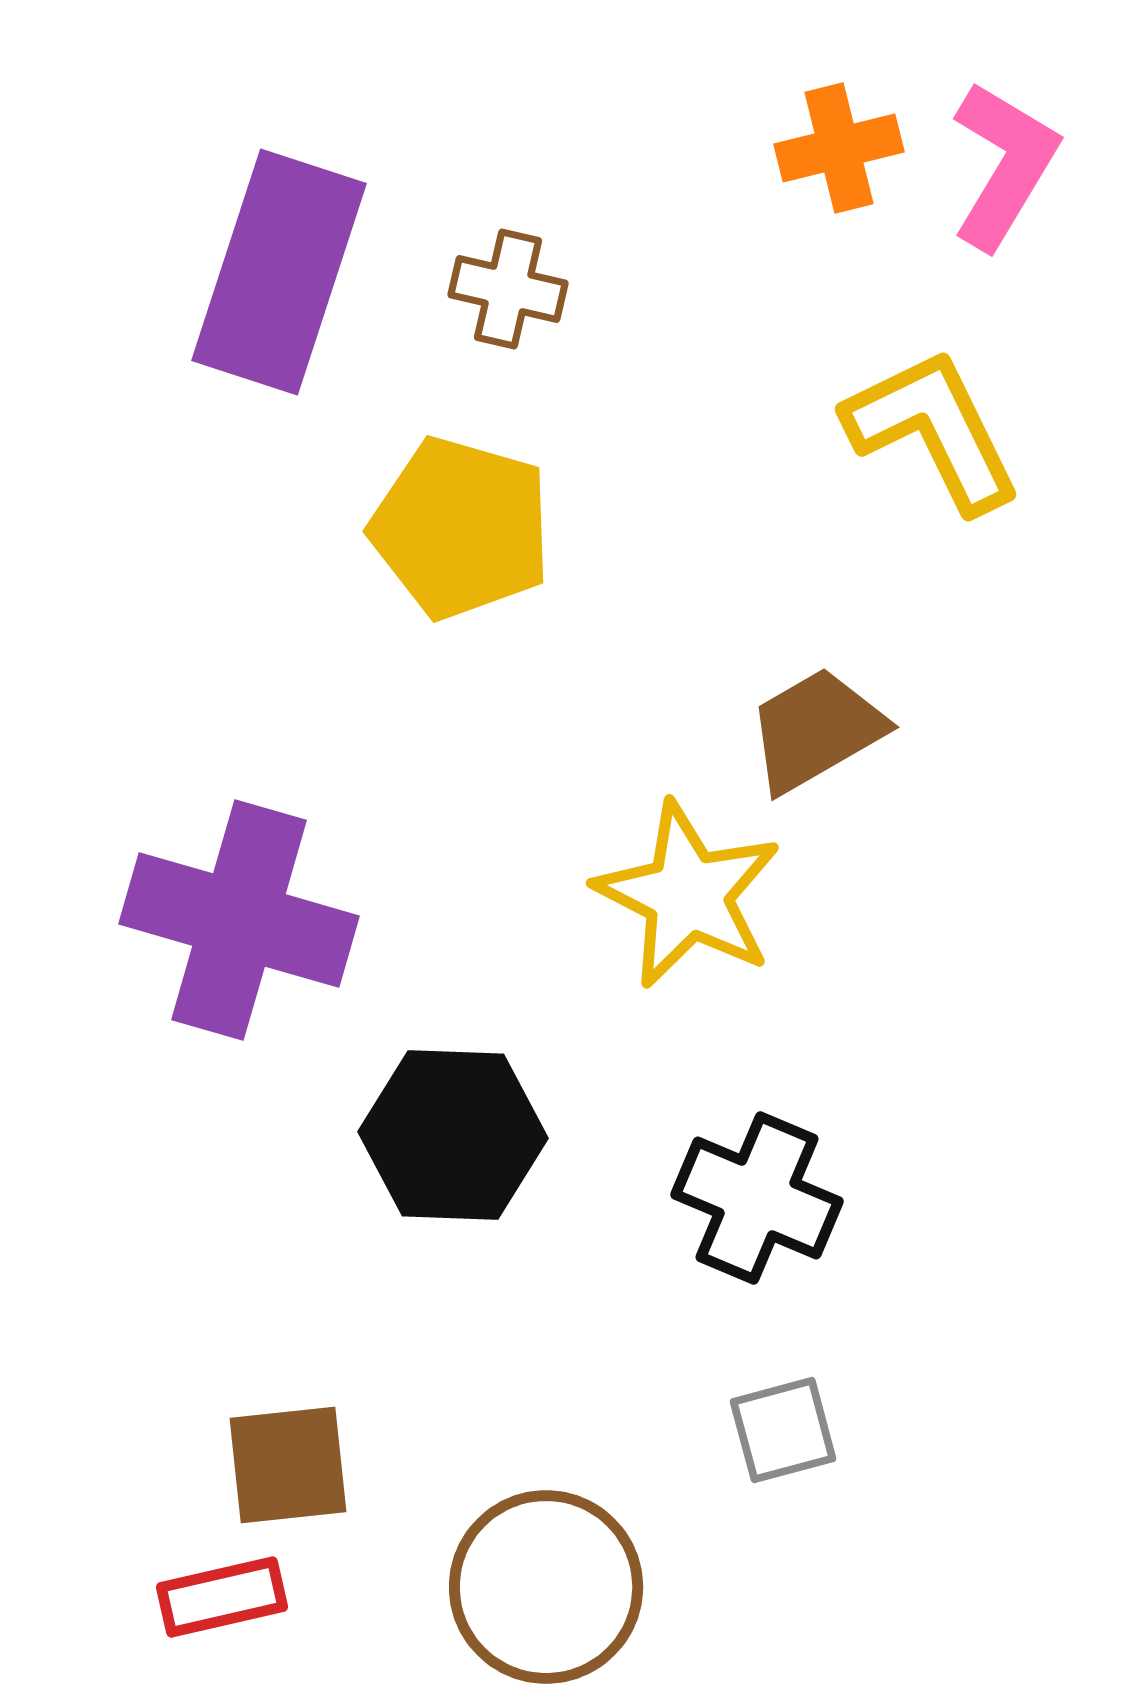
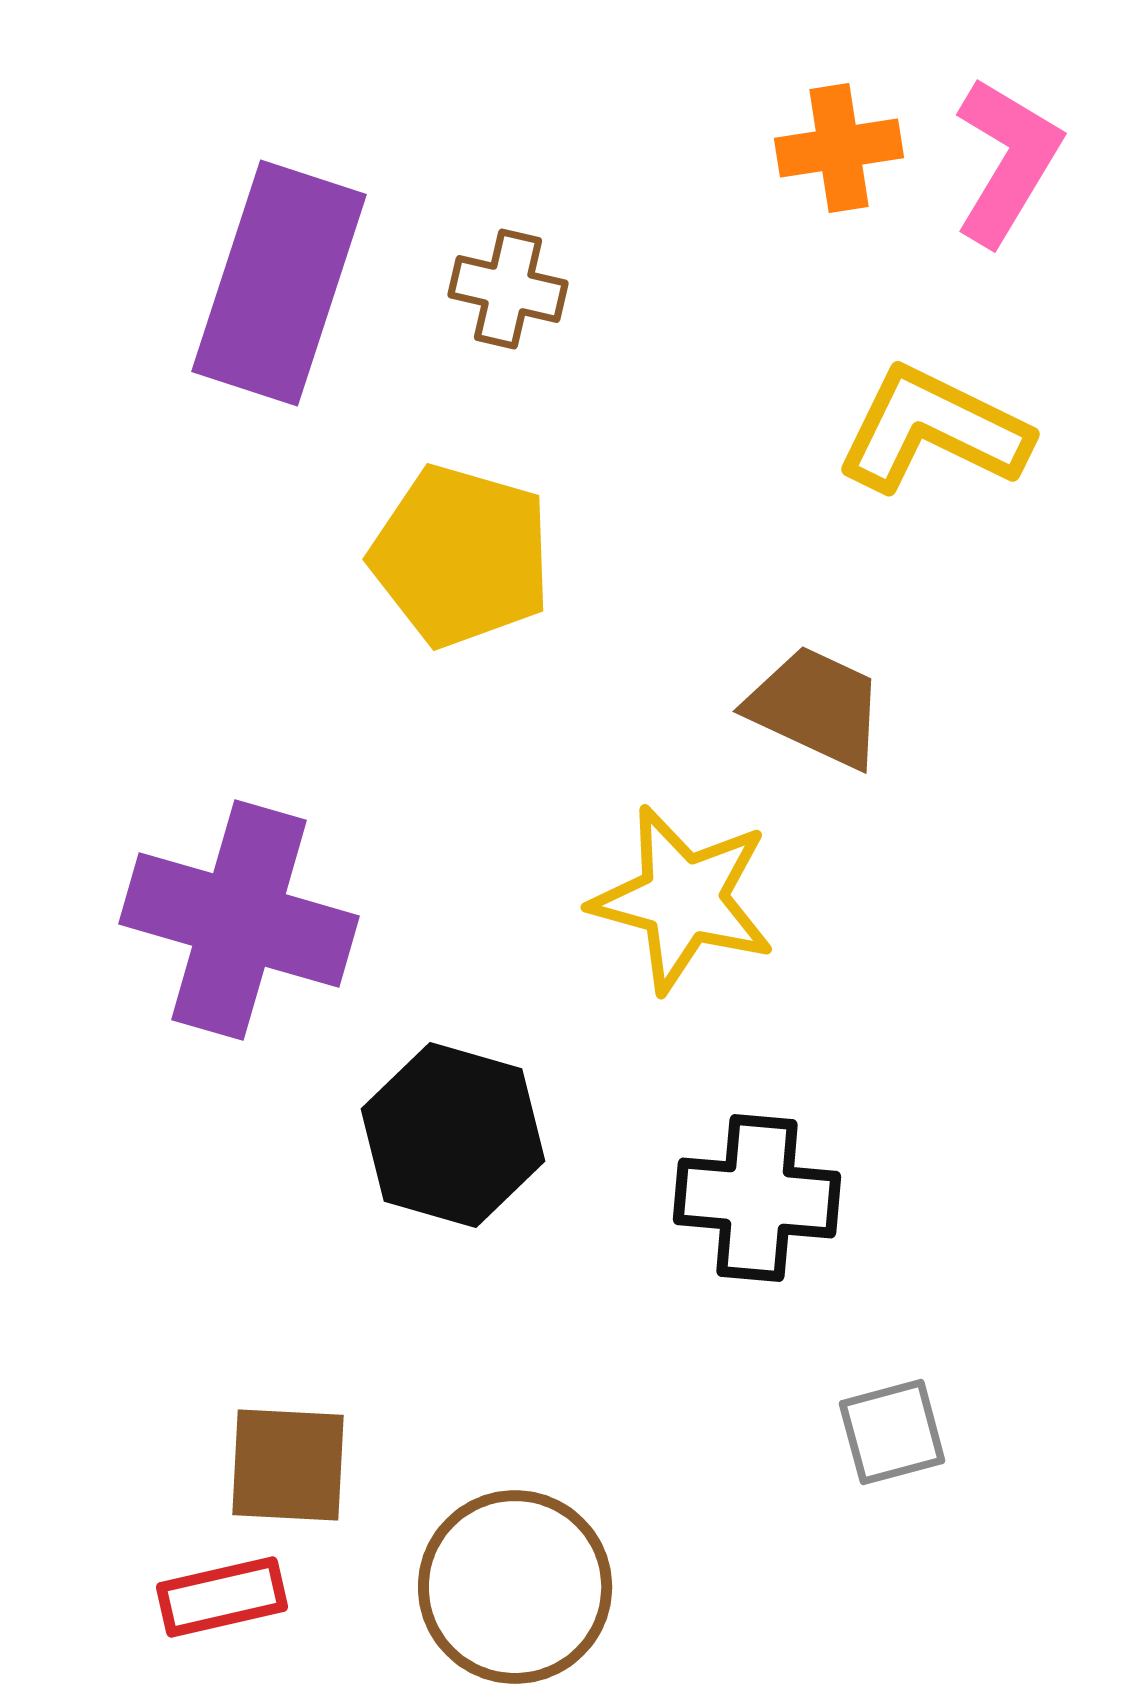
orange cross: rotated 5 degrees clockwise
pink L-shape: moved 3 px right, 4 px up
purple rectangle: moved 11 px down
yellow L-shape: rotated 38 degrees counterclockwise
yellow pentagon: moved 28 px down
brown trapezoid: moved 23 px up; rotated 55 degrees clockwise
yellow star: moved 5 px left, 4 px down; rotated 12 degrees counterclockwise
black hexagon: rotated 14 degrees clockwise
black cross: rotated 18 degrees counterclockwise
gray square: moved 109 px right, 2 px down
brown square: rotated 9 degrees clockwise
brown circle: moved 31 px left
